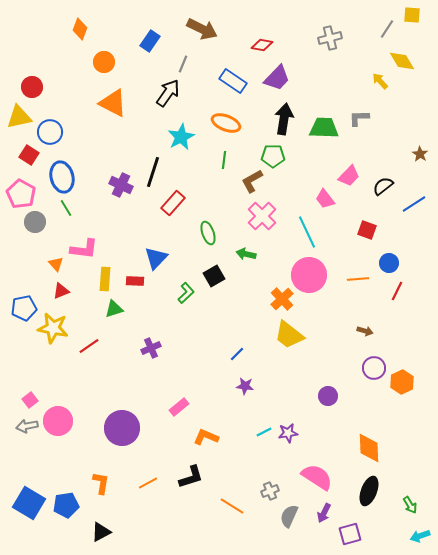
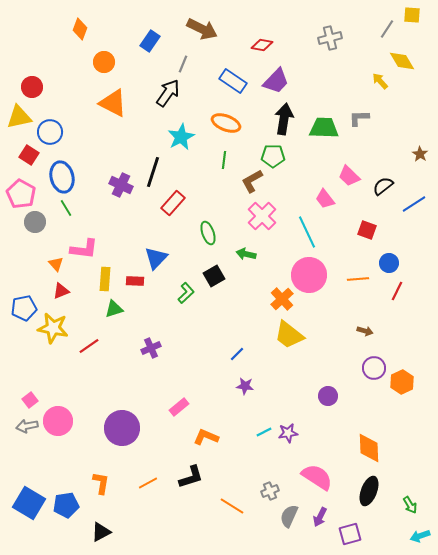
purple trapezoid at (277, 78): moved 1 px left, 3 px down
pink trapezoid at (349, 176): rotated 90 degrees clockwise
purple arrow at (324, 513): moved 4 px left, 4 px down
